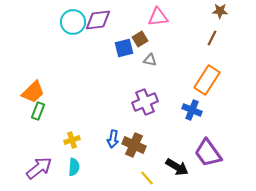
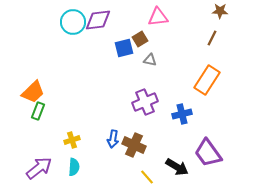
blue cross: moved 10 px left, 4 px down; rotated 36 degrees counterclockwise
yellow line: moved 1 px up
